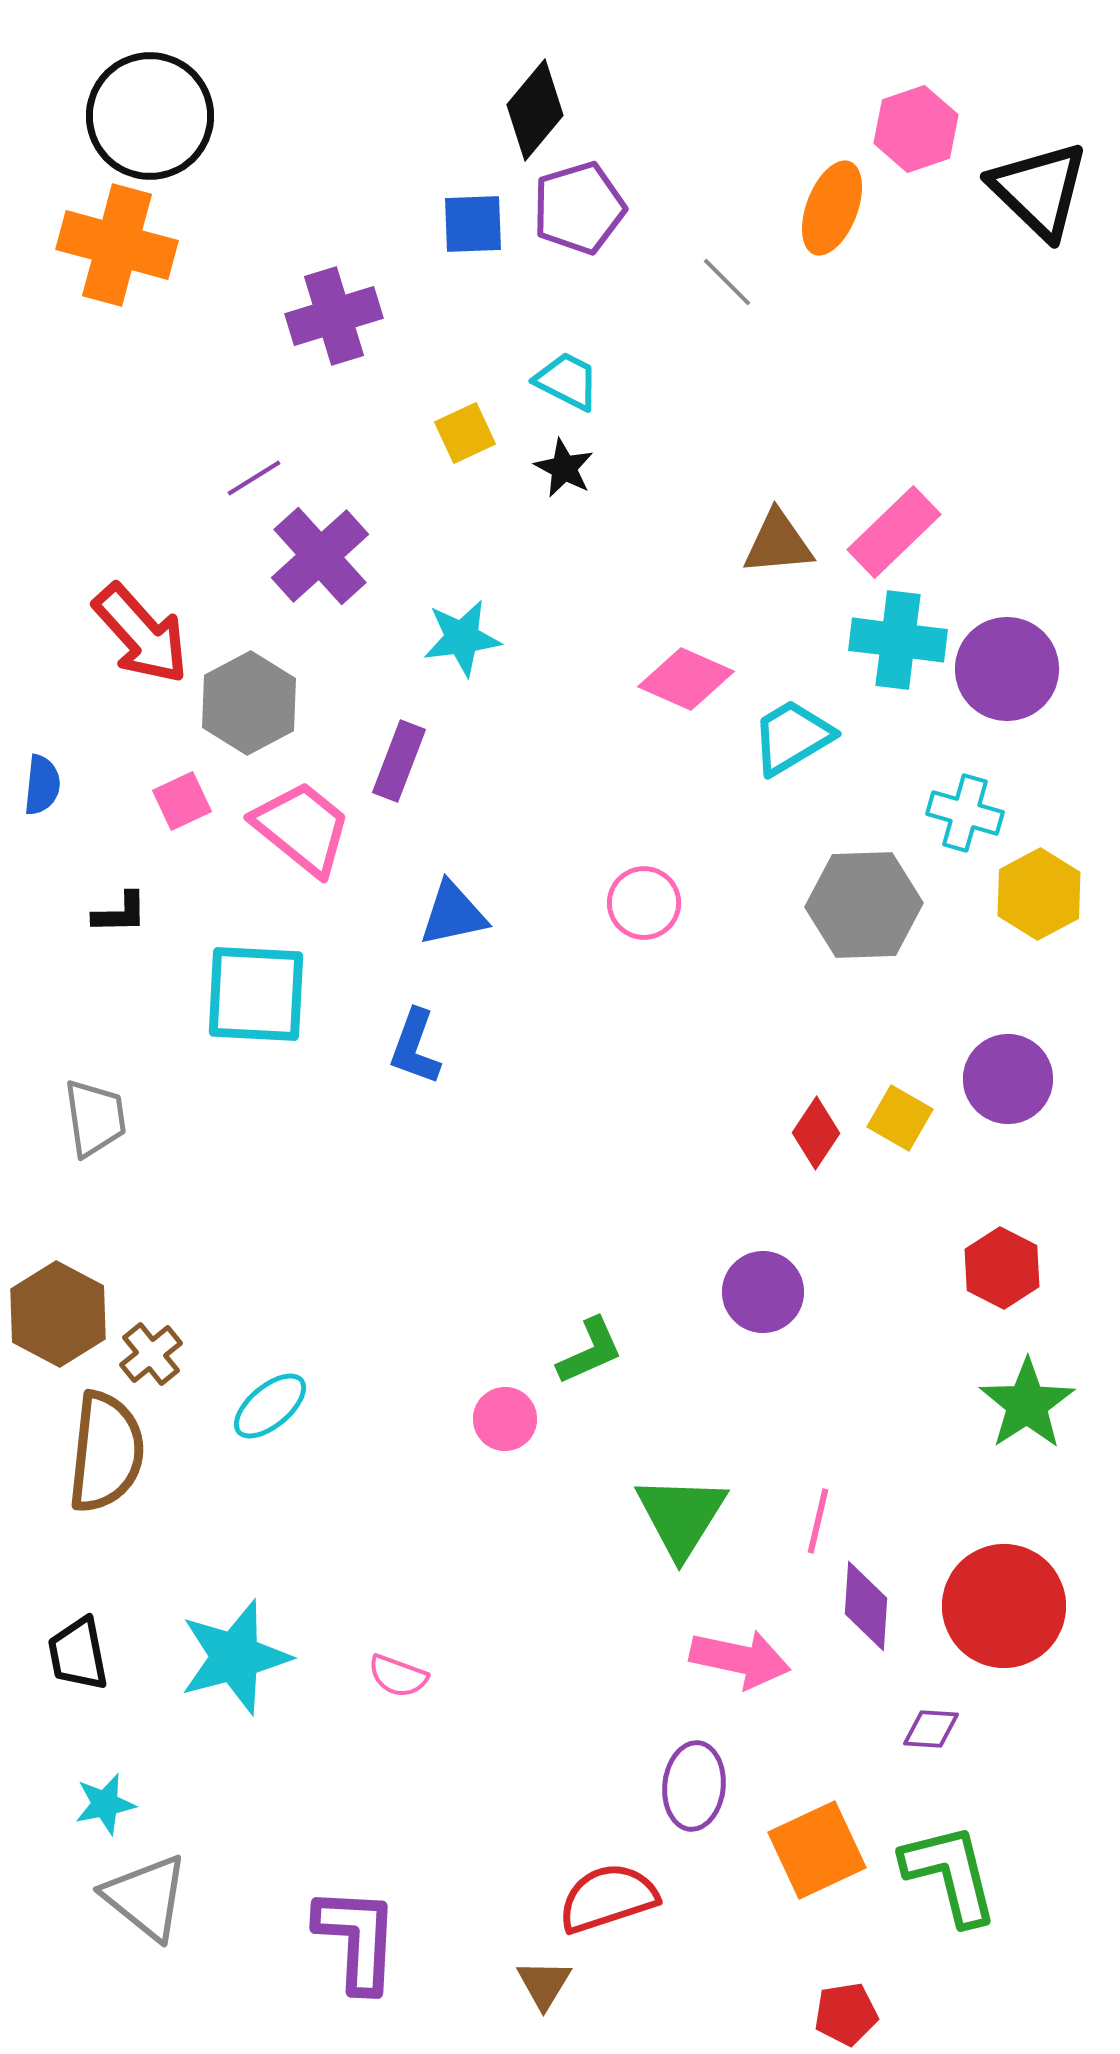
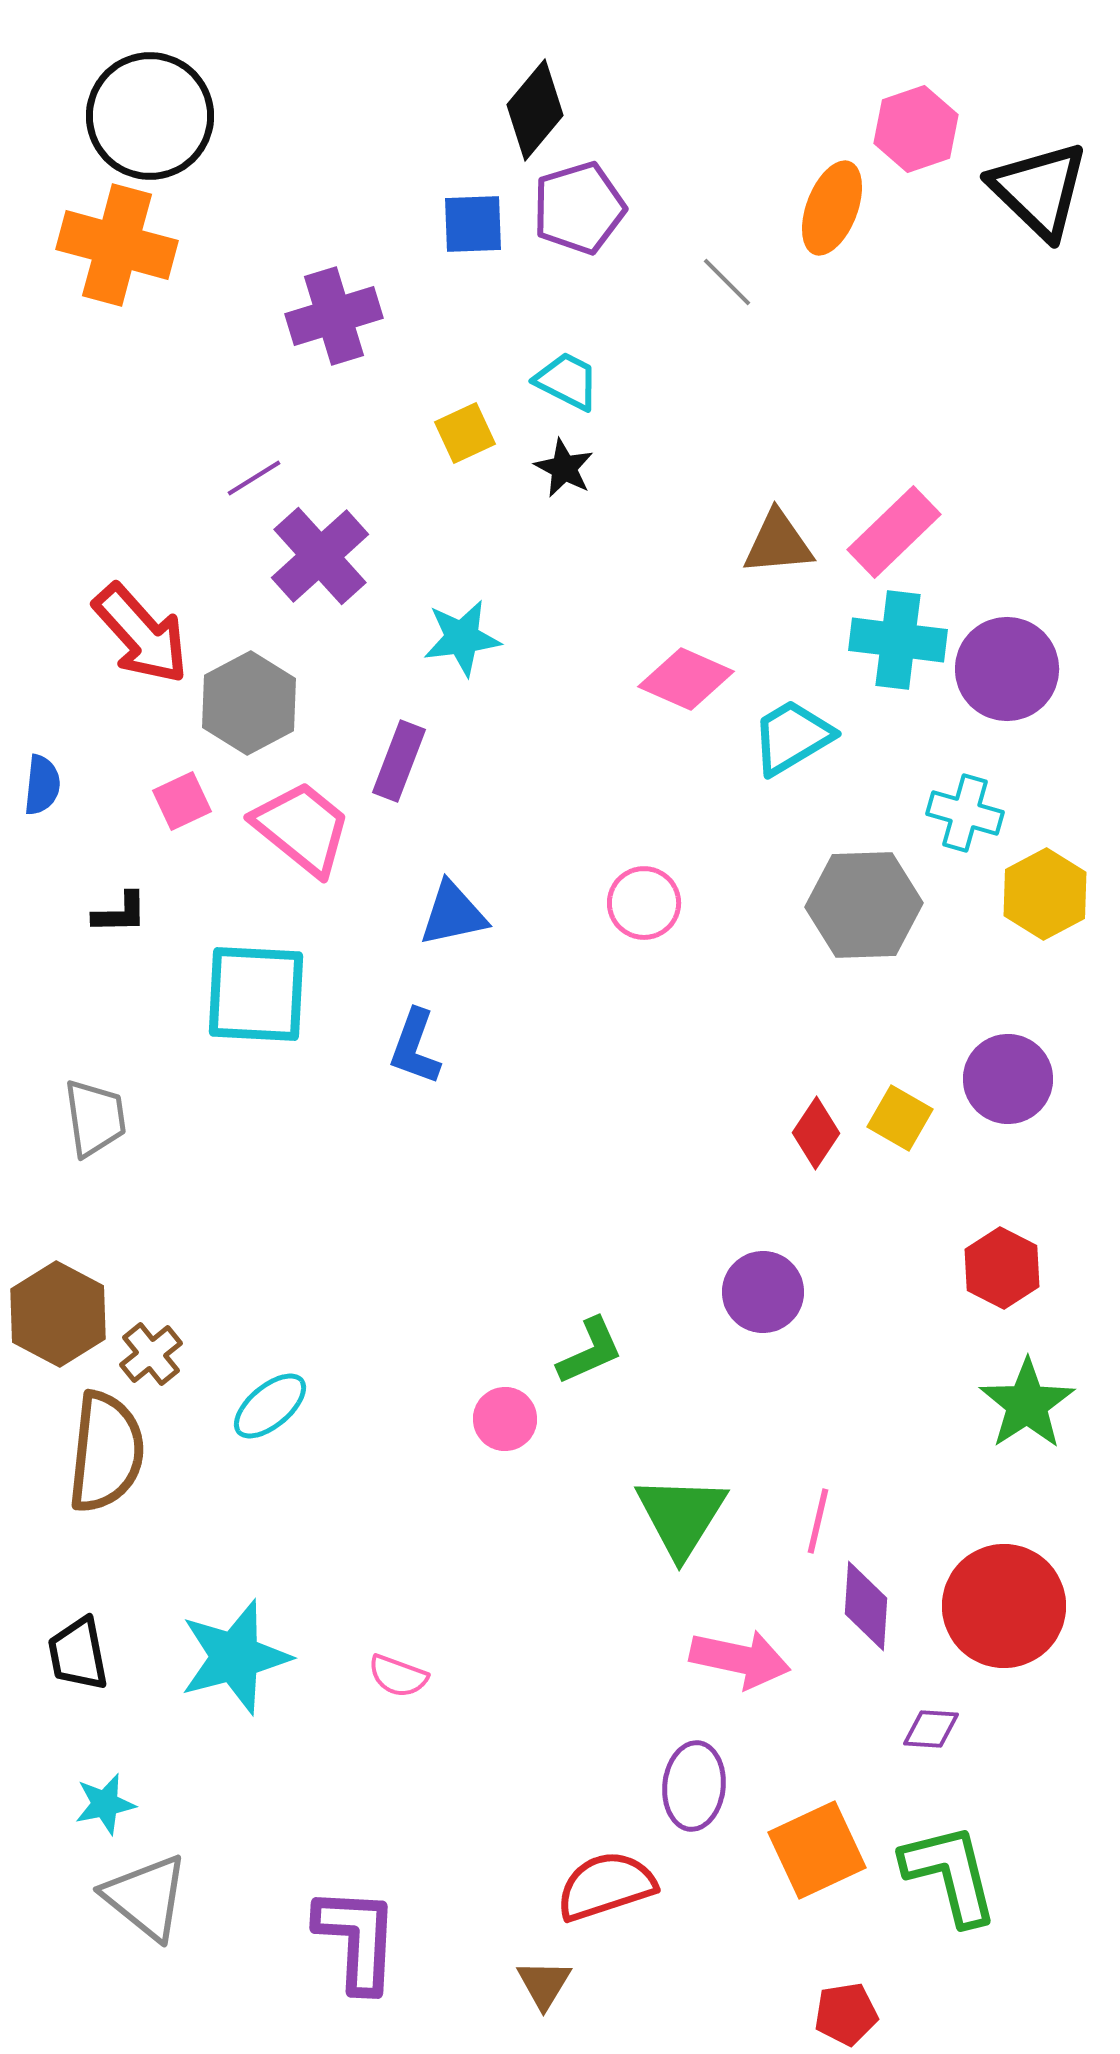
yellow hexagon at (1039, 894): moved 6 px right
red semicircle at (608, 1898): moved 2 px left, 12 px up
